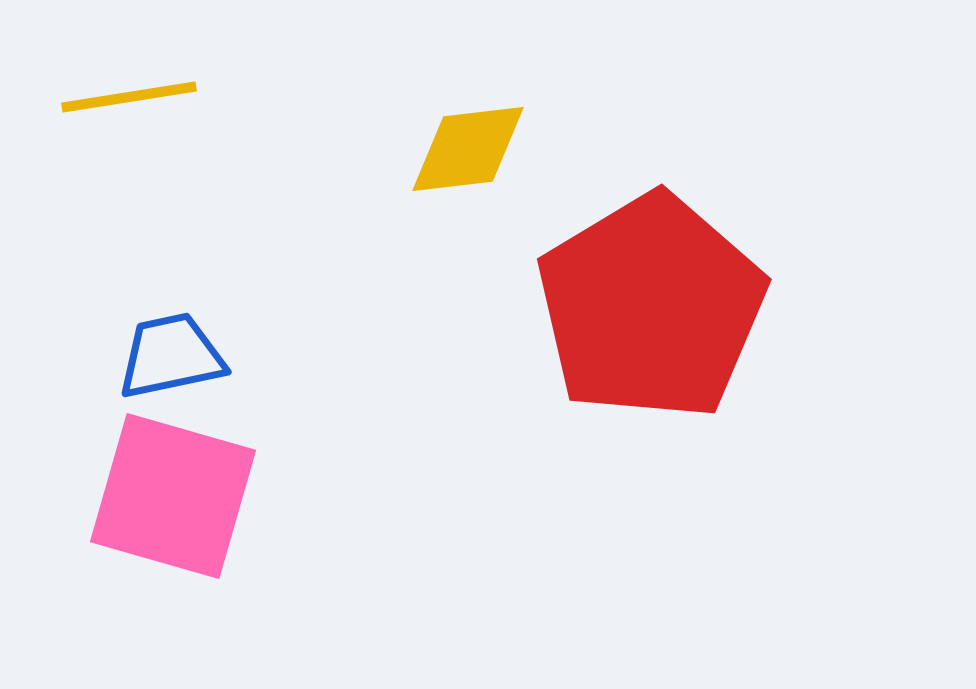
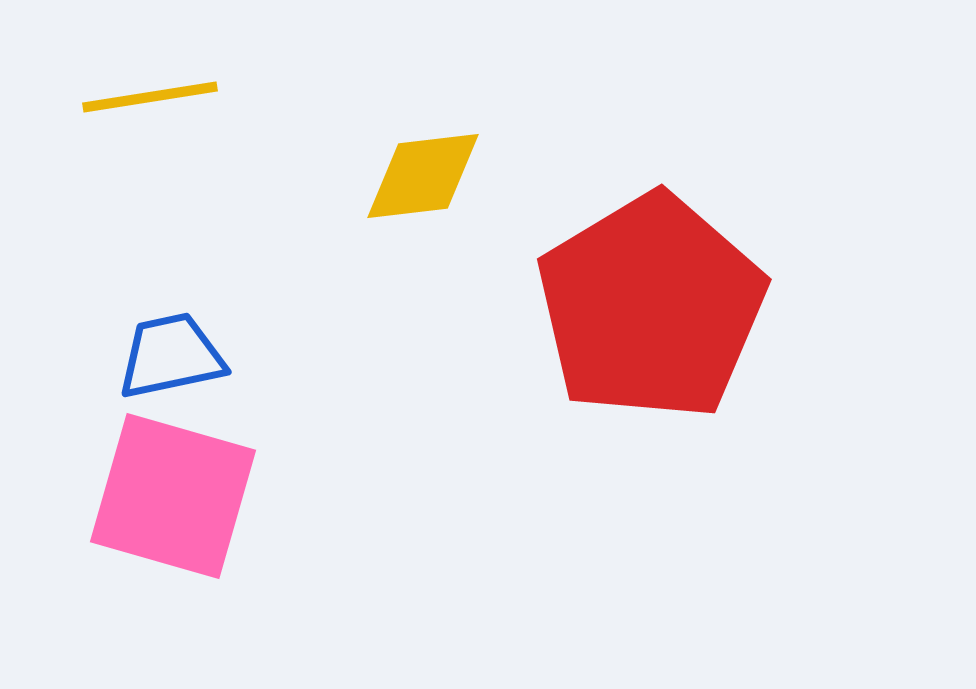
yellow line: moved 21 px right
yellow diamond: moved 45 px left, 27 px down
